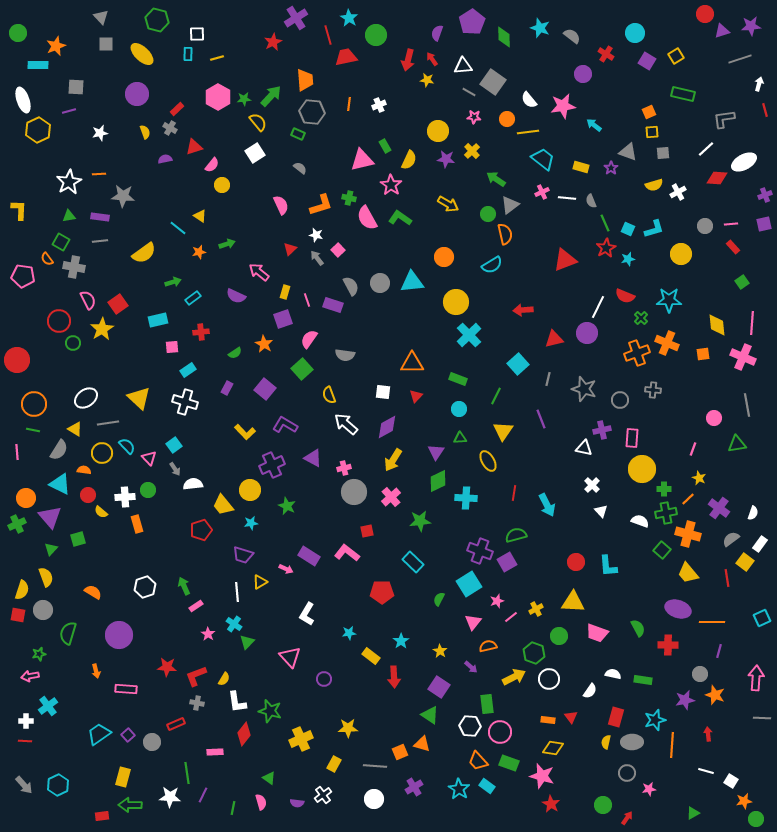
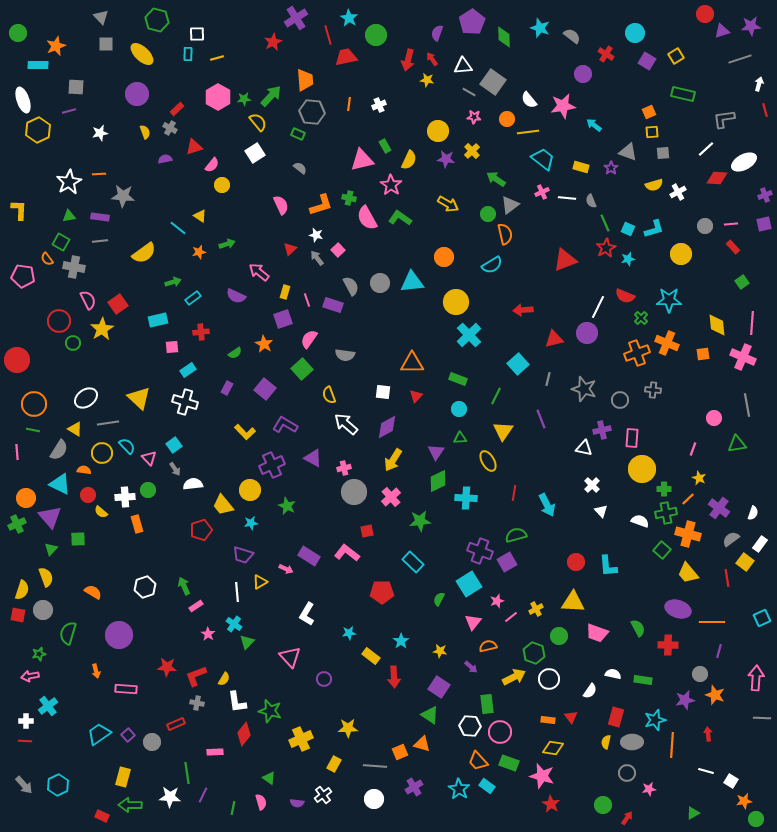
green square at (78, 539): rotated 14 degrees clockwise
yellow star at (440, 651): rotated 24 degrees counterclockwise
red rectangle at (102, 816): rotated 32 degrees clockwise
